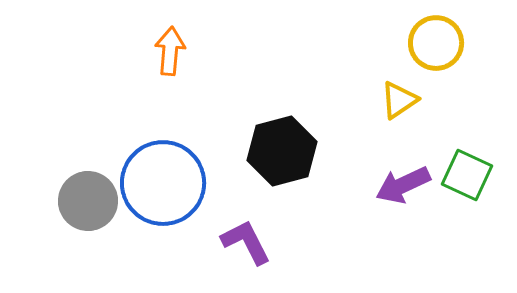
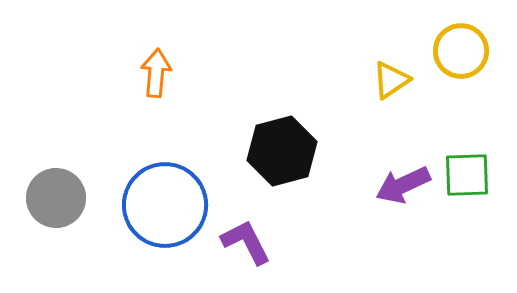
yellow circle: moved 25 px right, 8 px down
orange arrow: moved 14 px left, 22 px down
yellow triangle: moved 8 px left, 20 px up
green square: rotated 27 degrees counterclockwise
blue circle: moved 2 px right, 22 px down
gray circle: moved 32 px left, 3 px up
